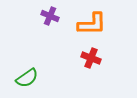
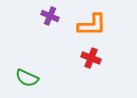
orange L-shape: moved 1 px down
green semicircle: rotated 60 degrees clockwise
